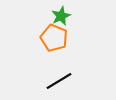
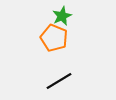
green star: moved 1 px right
